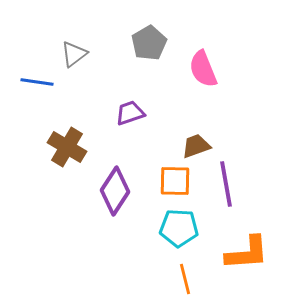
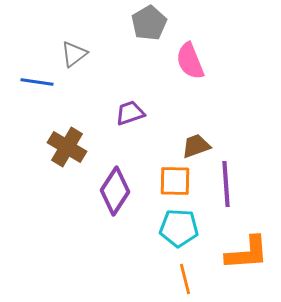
gray pentagon: moved 20 px up
pink semicircle: moved 13 px left, 8 px up
purple line: rotated 6 degrees clockwise
